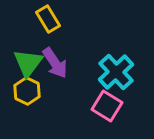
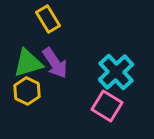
green triangle: rotated 36 degrees clockwise
